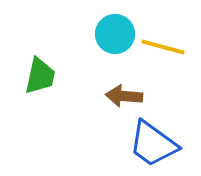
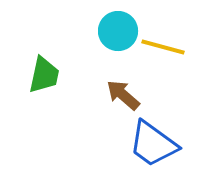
cyan circle: moved 3 px right, 3 px up
green trapezoid: moved 4 px right, 1 px up
brown arrow: moved 1 px left, 1 px up; rotated 36 degrees clockwise
